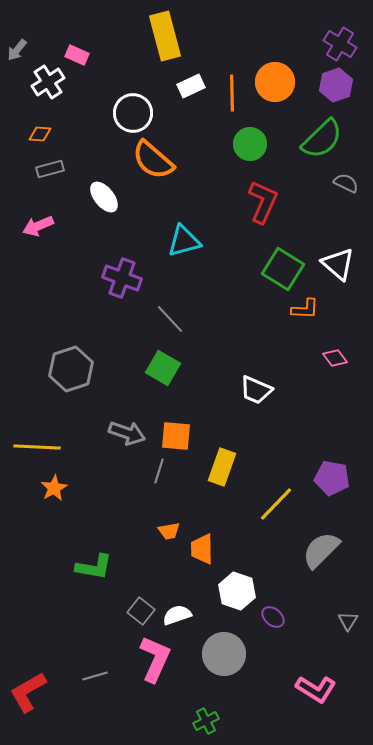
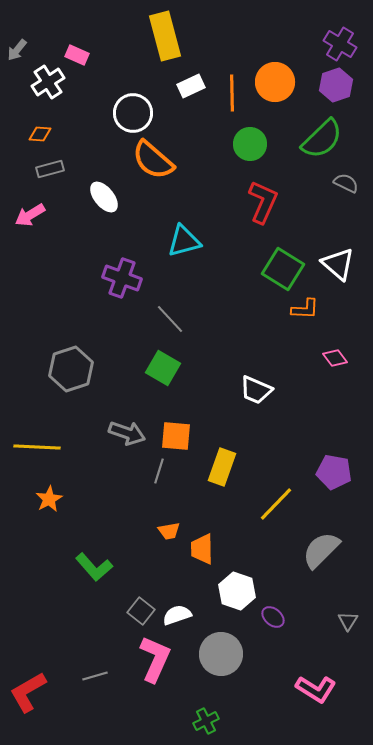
pink arrow at (38, 226): moved 8 px left, 11 px up; rotated 8 degrees counterclockwise
purple pentagon at (332, 478): moved 2 px right, 6 px up
orange star at (54, 488): moved 5 px left, 11 px down
green L-shape at (94, 567): rotated 39 degrees clockwise
gray circle at (224, 654): moved 3 px left
